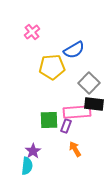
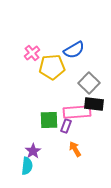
pink cross: moved 21 px down
